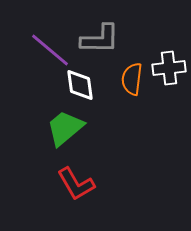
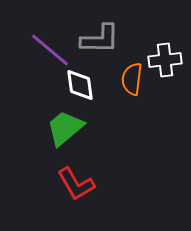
white cross: moved 4 px left, 8 px up
